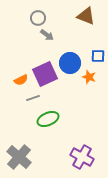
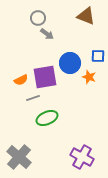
gray arrow: moved 1 px up
purple square: moved 3 px down; rotated 15 degrees clockwise
green ellipse: moved 1 px left, 1 px up
